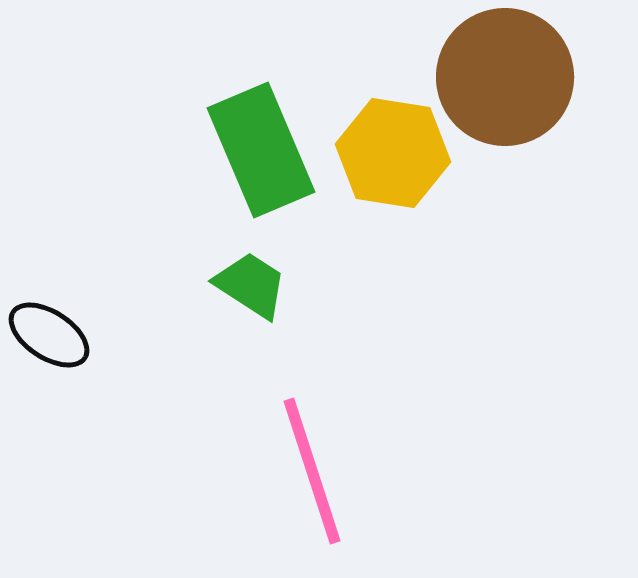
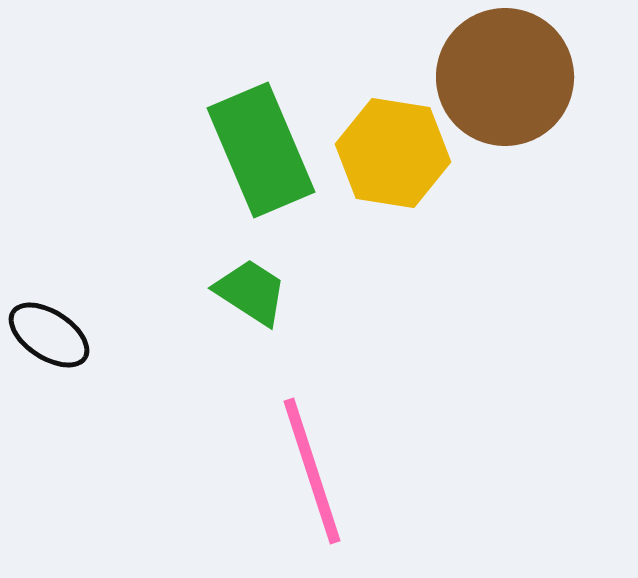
green trapezoid: moved 7 px down
